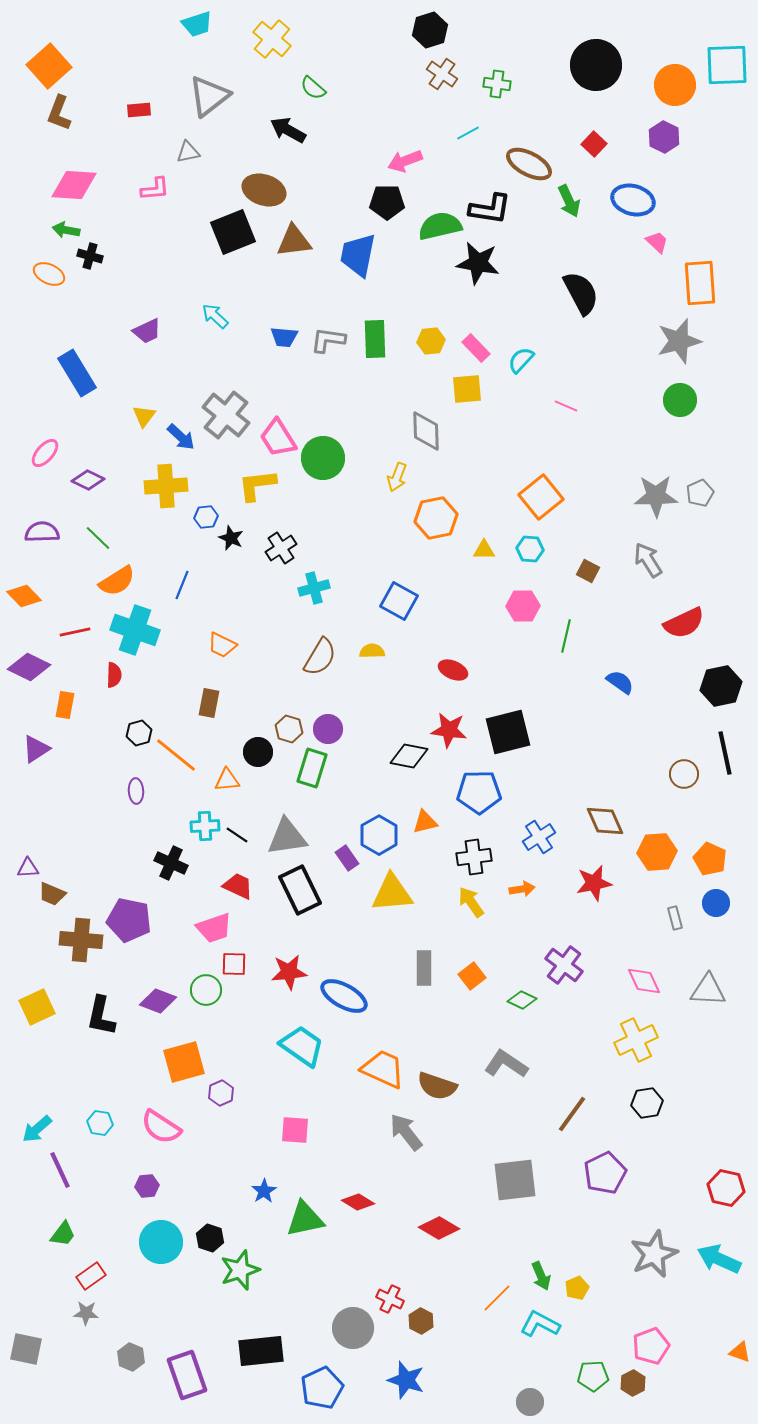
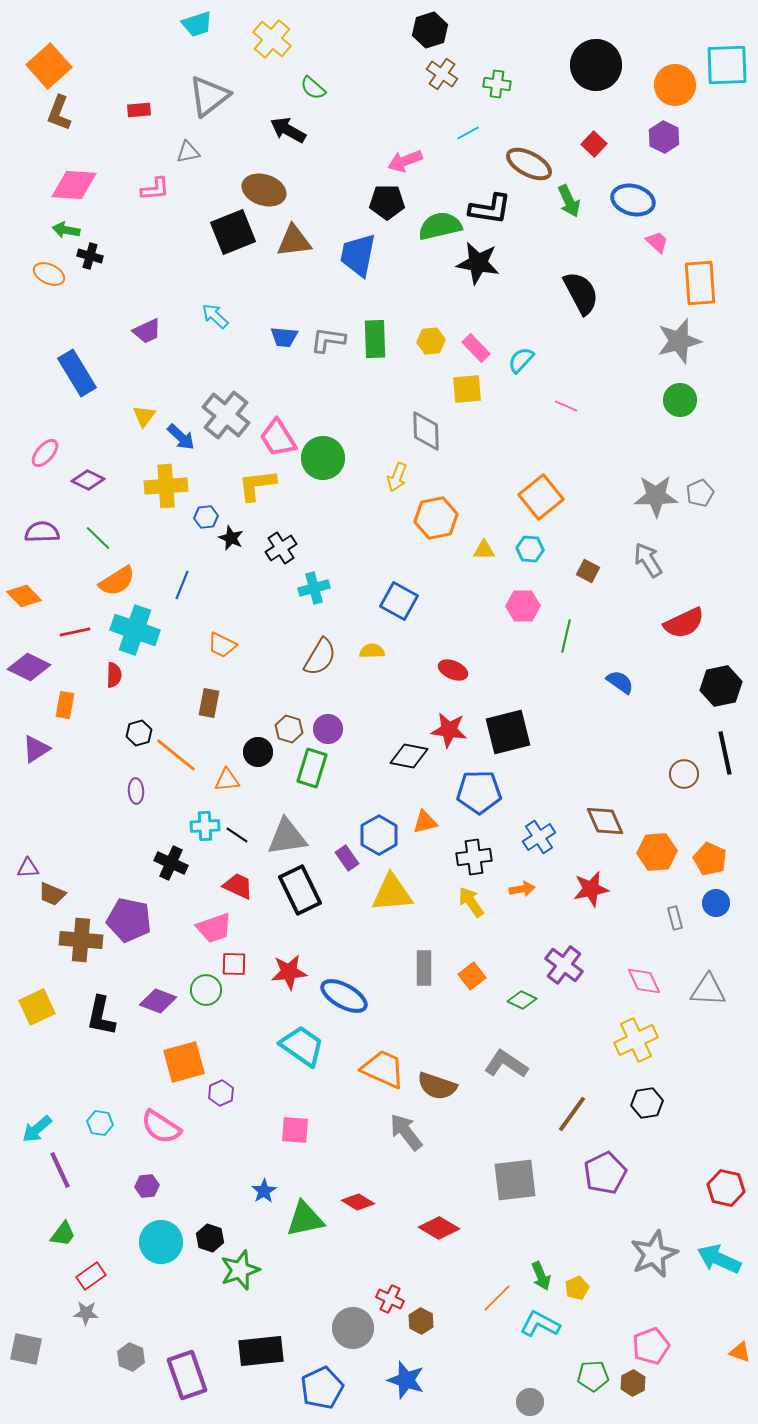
red star at (594, 883): moved 3 px left, 6 px down
